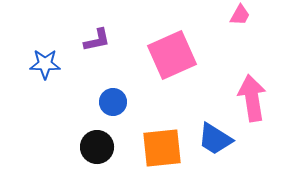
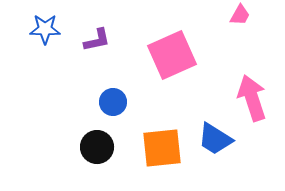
blue star: moved 35 px up
pink arrow: rotated 9 degrees counterclockwise
